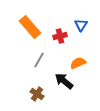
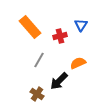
black arrow: moved 5 px left; rotated 84 degrees counterclockwise
